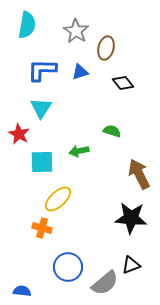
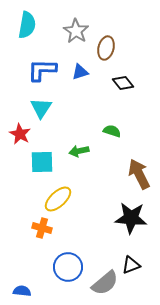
red star: moved 1 px right
